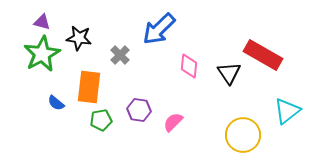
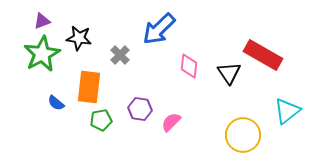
purple triangle: moved 1 px up; rotated 36 degrees counterclockwise
purple hexagon: moved 1 px right, 1 px up
pink semicircle: moved 2 px left
